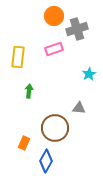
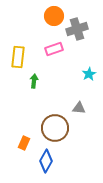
green arrow: moved 5 px right, 10 px up
